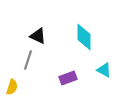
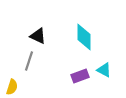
gray line: moved 1 px right, 1 px down
purple rectangle: moved 12 px right, 2 px up
